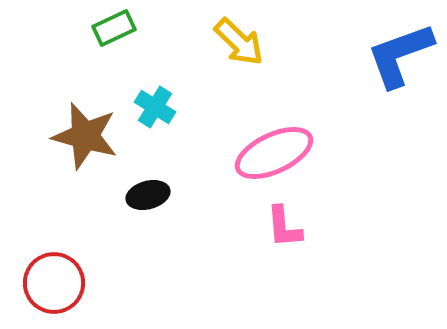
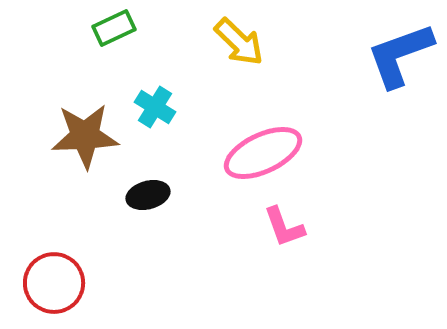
brown star: rotated 18 degrees counterclockwise
pink ellipse: moved 11 px left
pink L-shape: rotated 15 degrees counterclockwise
